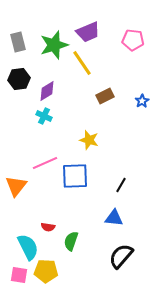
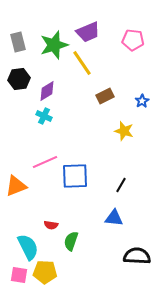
yellow star: moved 35 px right, 9 px up
pink line: moved 1 px up
orange triangle: rotated 30 degrees clockwise
red semicircle: moved 3 px right, 2 px up
black semicircle: moved 16 px right; rotated 52 degrees clockwise
yellow pentagon: moved 1 px left, 1 px down
